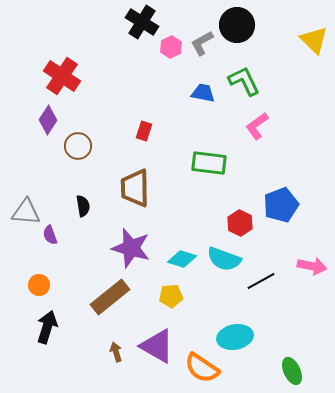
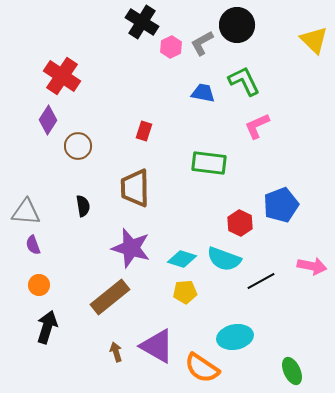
pink L-shape: rotated 12 degrees clockwise
purple semicircle: moved 17 px left, 10 px down
yellow pentagon: moved 14 px right, 4 px up
